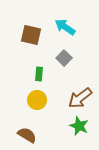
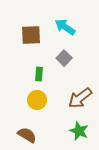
brown square: rotated 15 degrees counterclockwise
green star: moved 5 px down
